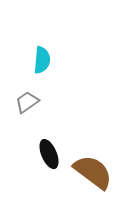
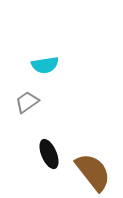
cyan semicircle: moved 3 px right, 5 px down; rotated 76 degrees clockwise
brown semicircle: rotated 15 degrees clockwise
